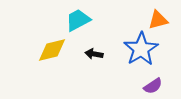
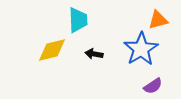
cyan trapezoid: rotated 116 degrees clockwise
